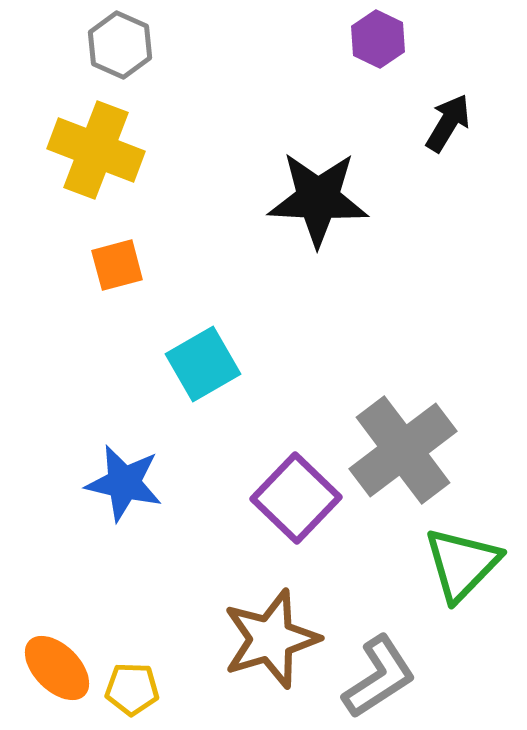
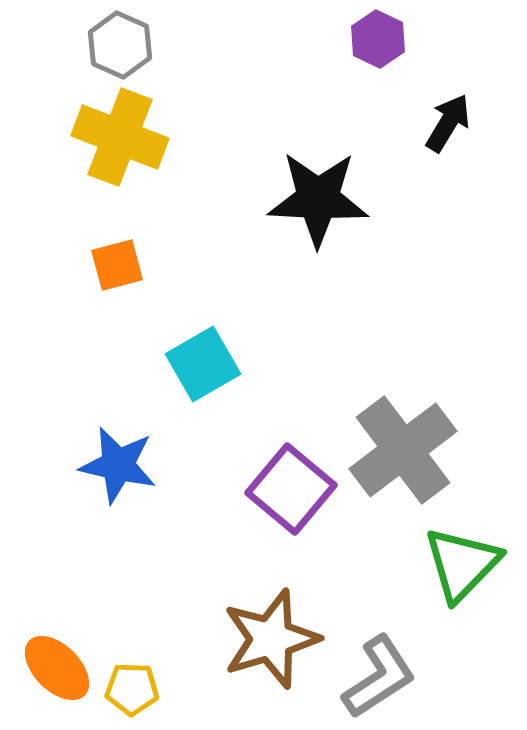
yellow cross: moved 24 px right, 13 px up
blue star: moved 6 px left, 18 px up
purple square: moved 5 px left, 9 px up; rotated 4 degrees counterclockwise
